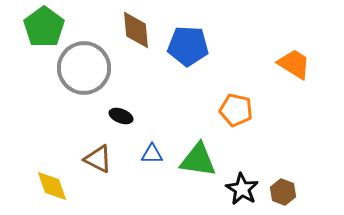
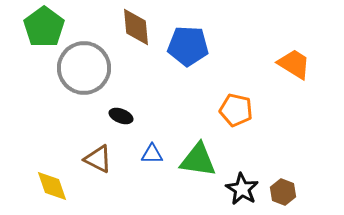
brown diamond: moved 3 px up
